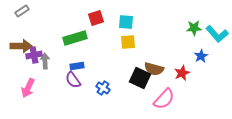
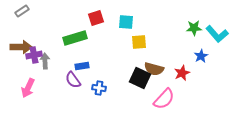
yellow square: moved 11 px right
brown arrow: moved 1 px down
blue rectangle: moved 5 px right
blue cross: moved 4 px left; rotated 24 degrees counterclockwise
